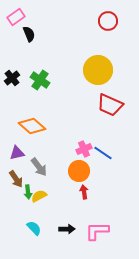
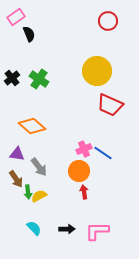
yellow circle: moved 1 px left, 1 px down
green cross: moved 1 px left, 1 px up
purple triangle: moved 1 px down; rotated 21 degrees clockwise
